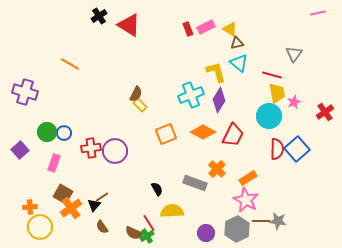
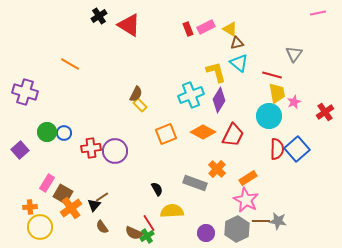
pink rectangle at (54, 163): moved 7 px left, 20 px down; rotated 12 degrees clockwise
